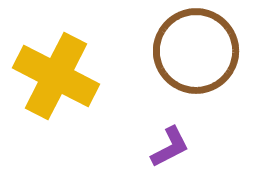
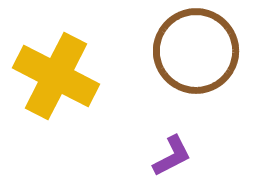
purple L-shape: moved 2 px right, 9 px down
